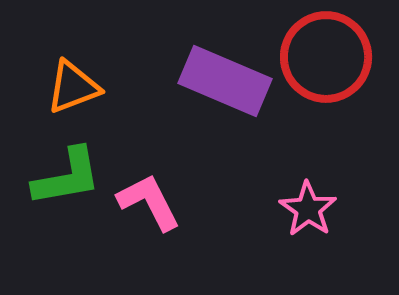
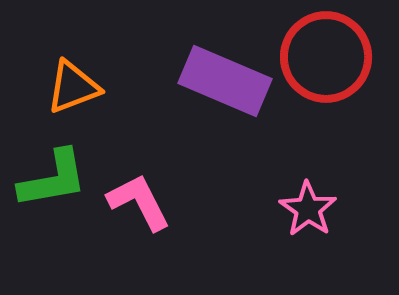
green L-shape: moved 14 px left, 2 px down
pink L-shape: moved 10 px left
